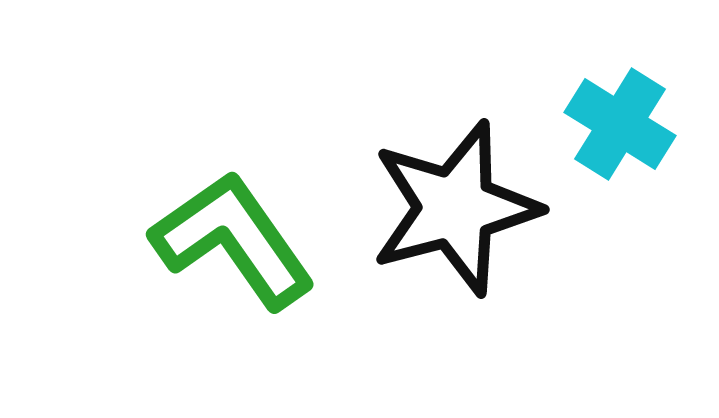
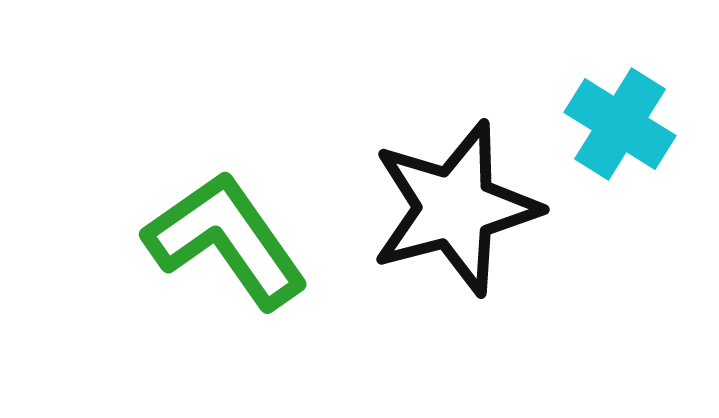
green L-shape: moved 7 px left
